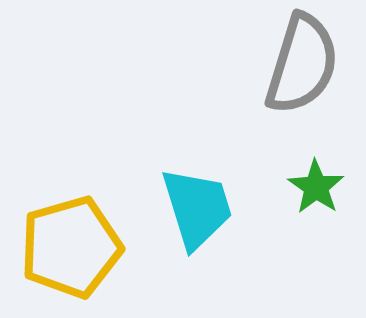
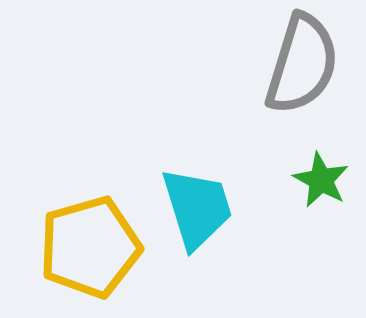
green star: moved 5 px right, 7 px up; rotated 6 degrees counterclockwise
yellow pentagon: moved 19 px right
